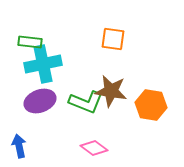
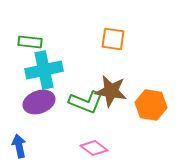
cyan cross: moved 1 px right, 6 px down
purple ellipse: moved 1 px left, 1 px down
